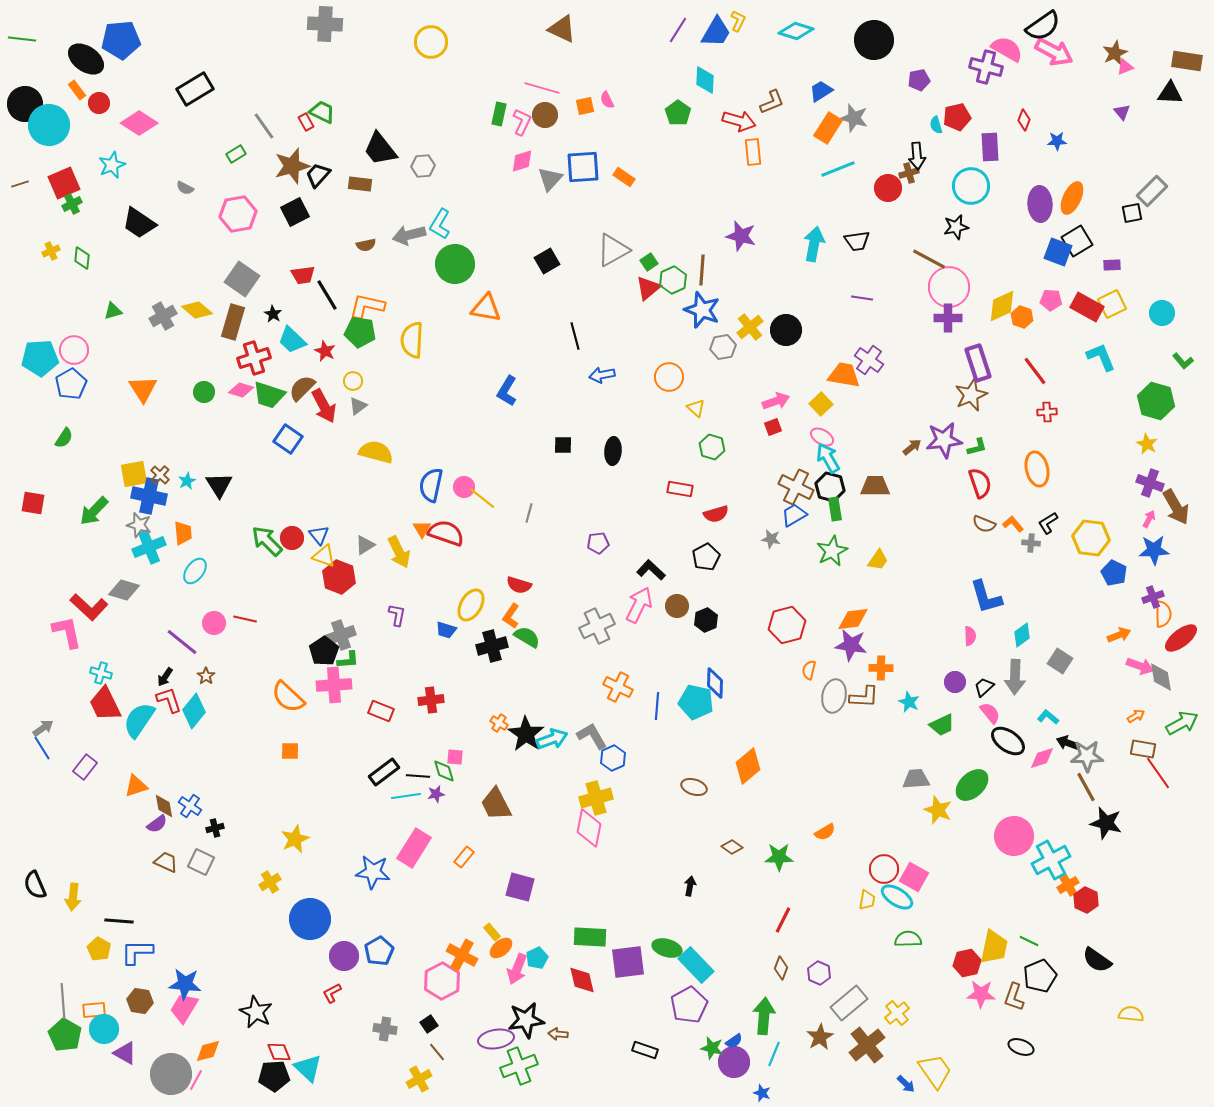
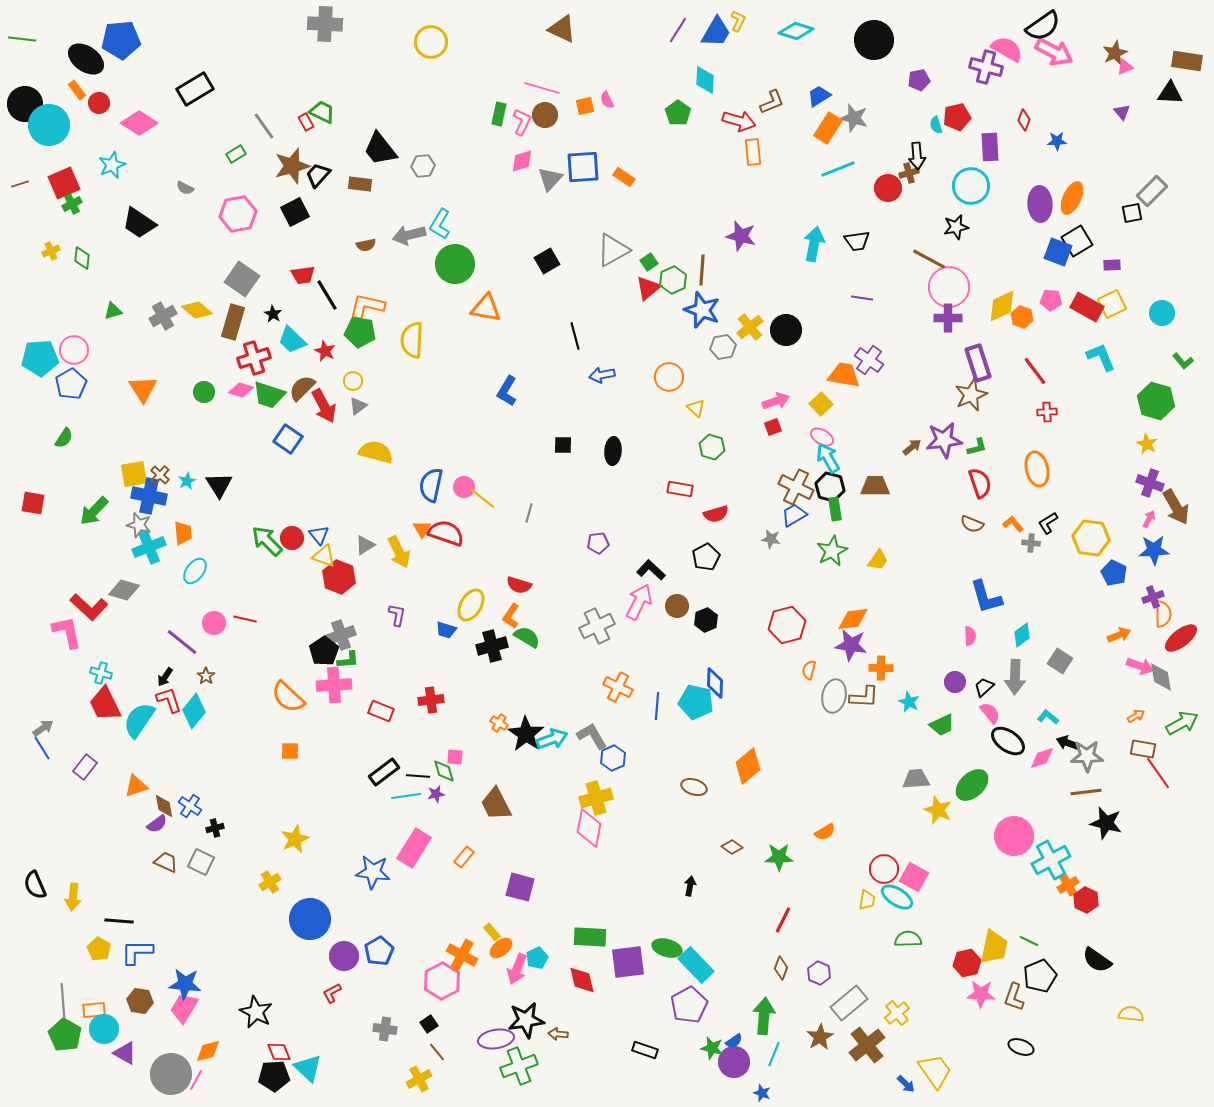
blue trapezoid at (821, 91): moved 2 px left, 5 px down
brown semicircle at (984, 524): moved 12 px left
pink arrow at (639, 605): moved 3 px up
brown line at (1086, 787): moved 5 px down; rotated 68 degrees counterclockwise
